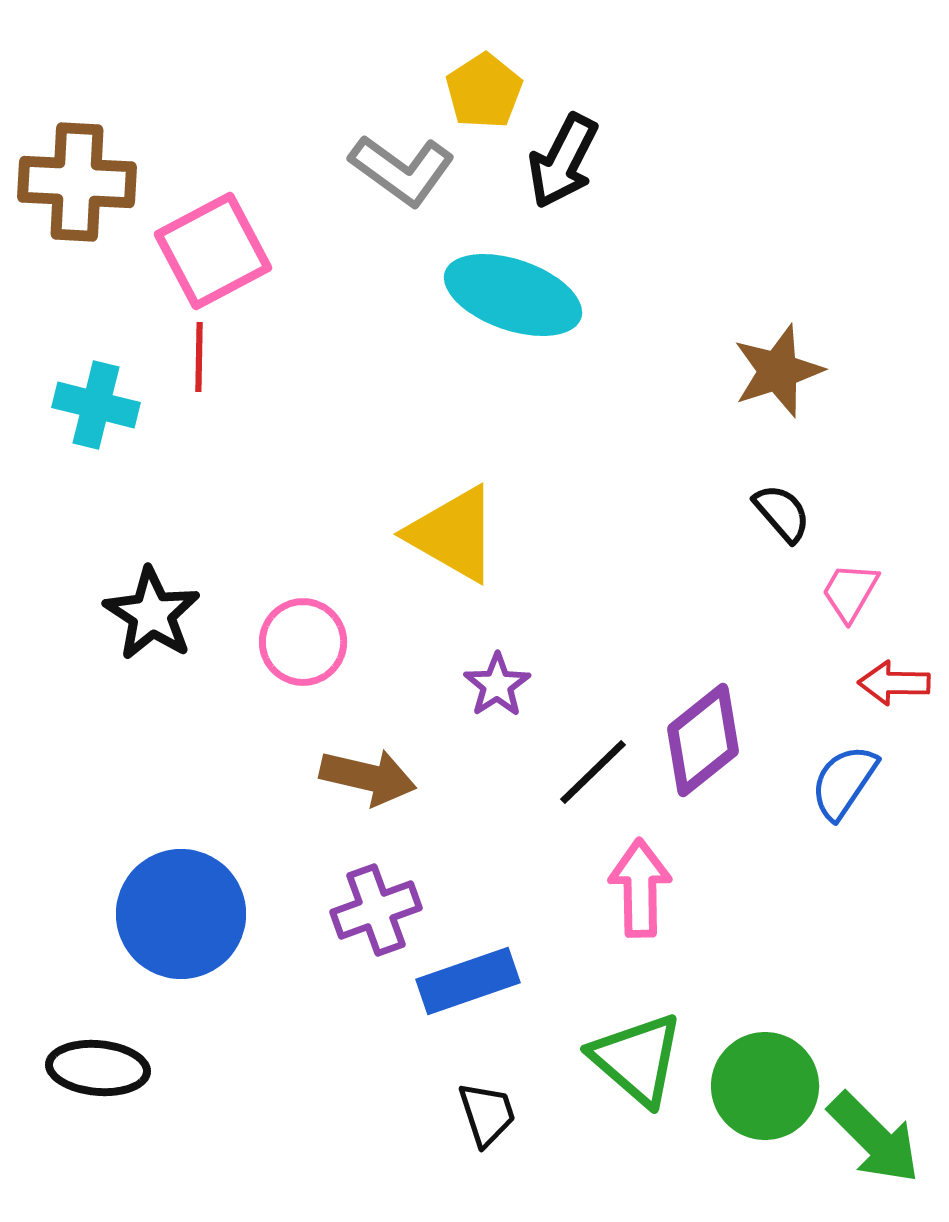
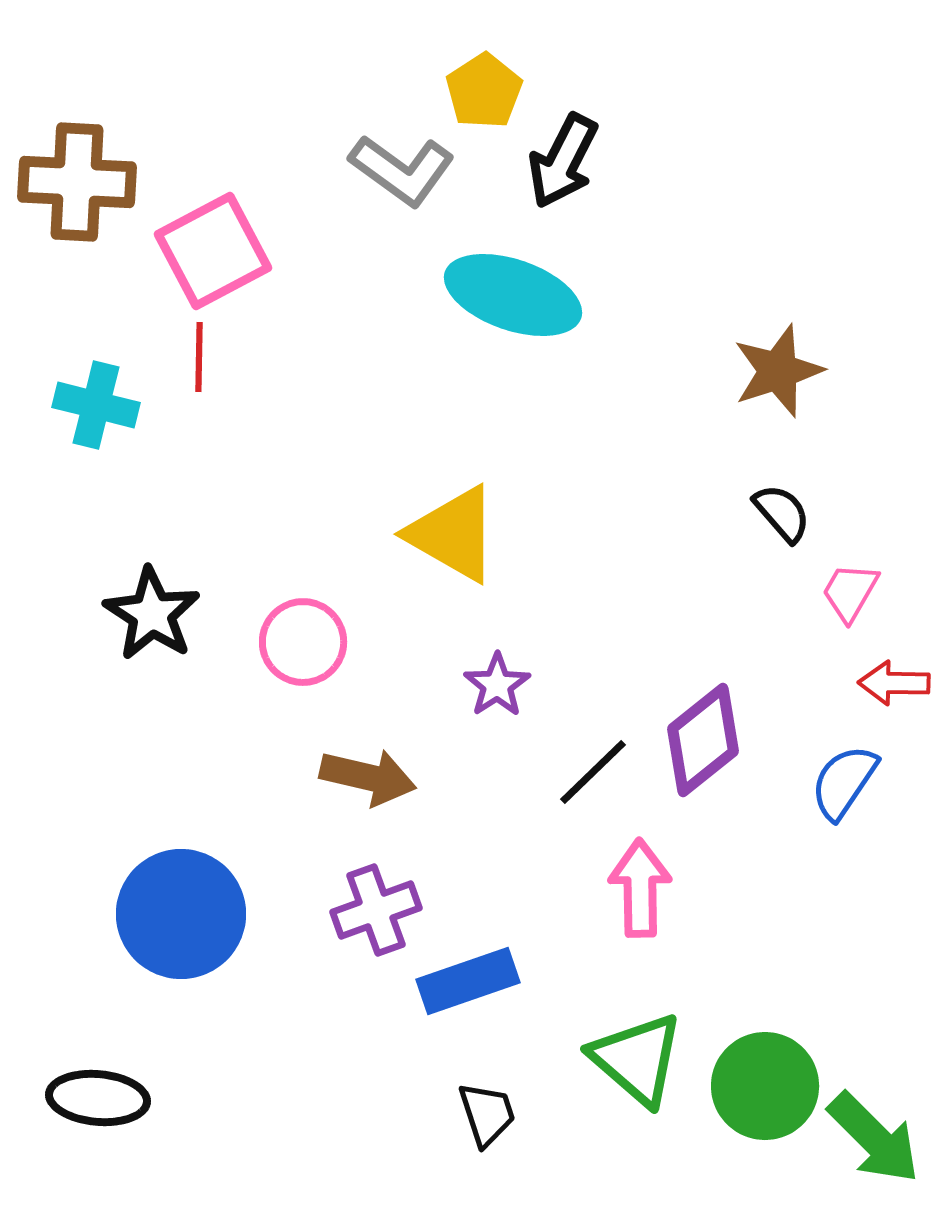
black ellipse: moved 30 px down
